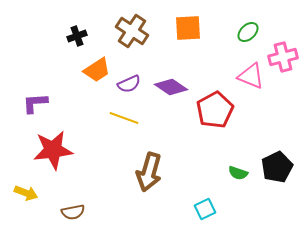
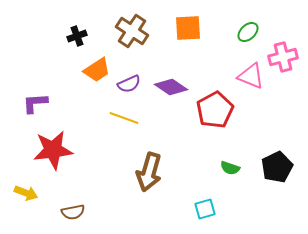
green semicircle: moved 8 px left, 5 px up
cyan square: rotated 10 degrees clockwise
